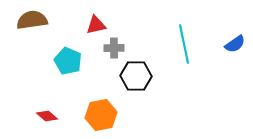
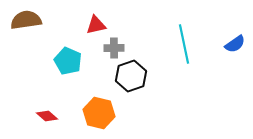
brown semicircle: moved 6 px left
black hexagon: moved 5 px left; rotated 20 degrees counterclockwise
orange hexagon: moved 2 px left, 2 px up; rotated 24 degrees clockwise
